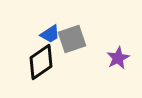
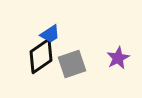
gray square: moved 25 px down
black diamond: moved 6 px up
